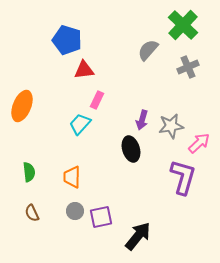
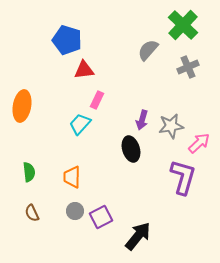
orange ellipse: rotated 12 degrees counterclockwise
purple square: rotated 15 degrees counterclockwise
